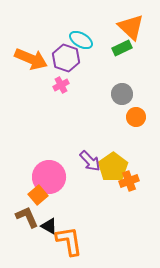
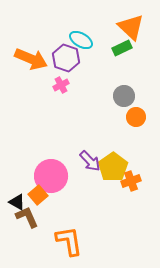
gray circle: moved 2 px right, 2 px down
pink circle: moved 2 px right, 1 px up
orange cross: moved 2 px right
black triangle: moved 32 px left, 24 px up
